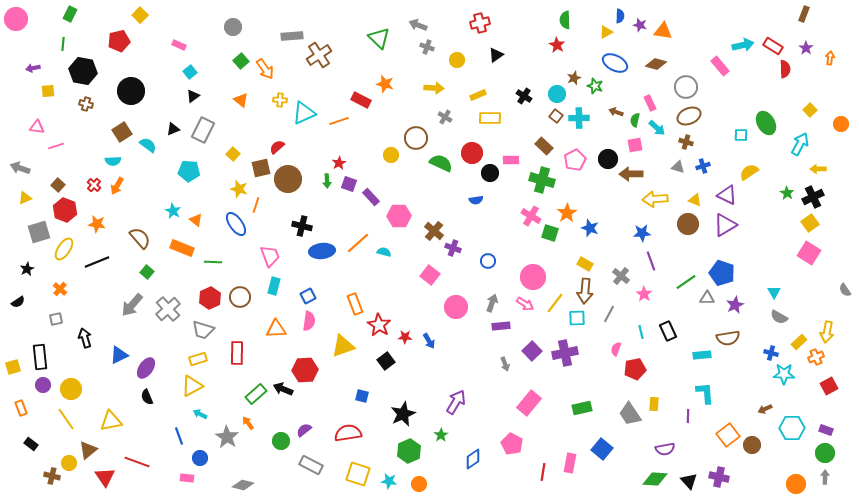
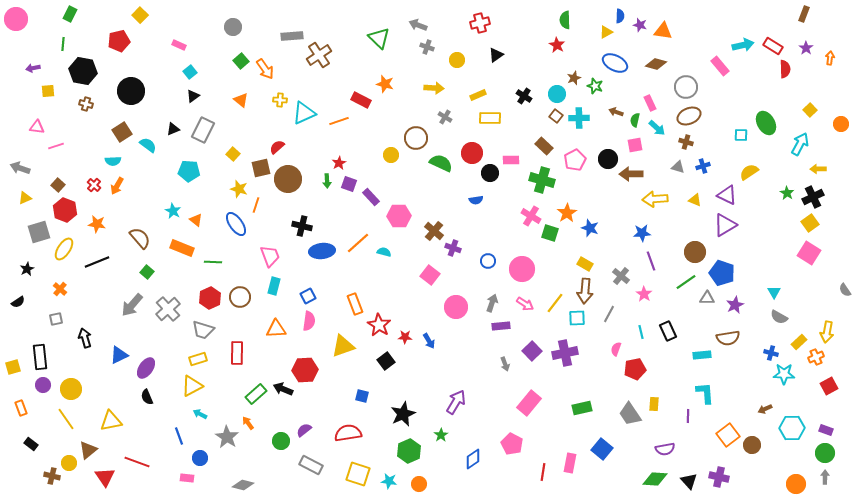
brown circle at (688, 224): moved 7 px right, 28 px down
pink circle at (533, 277): moved 11 px left, 8 px up
